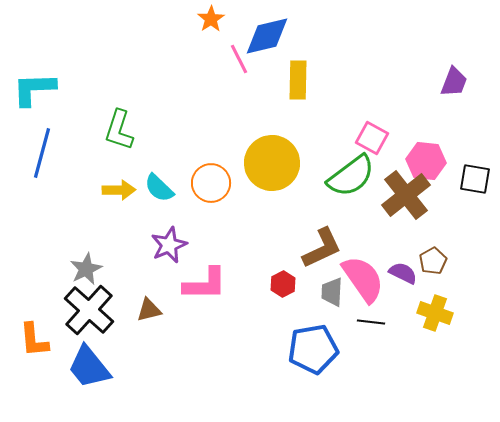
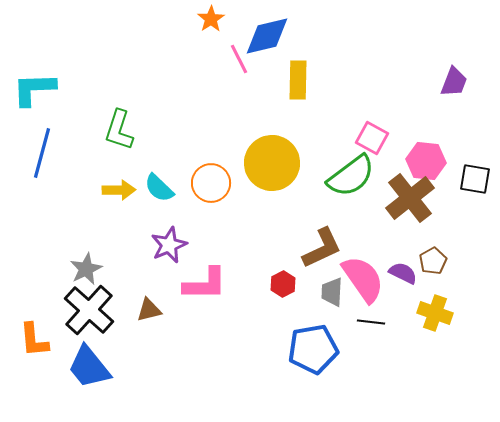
brown cross: moved 4 px right, 3 px down
